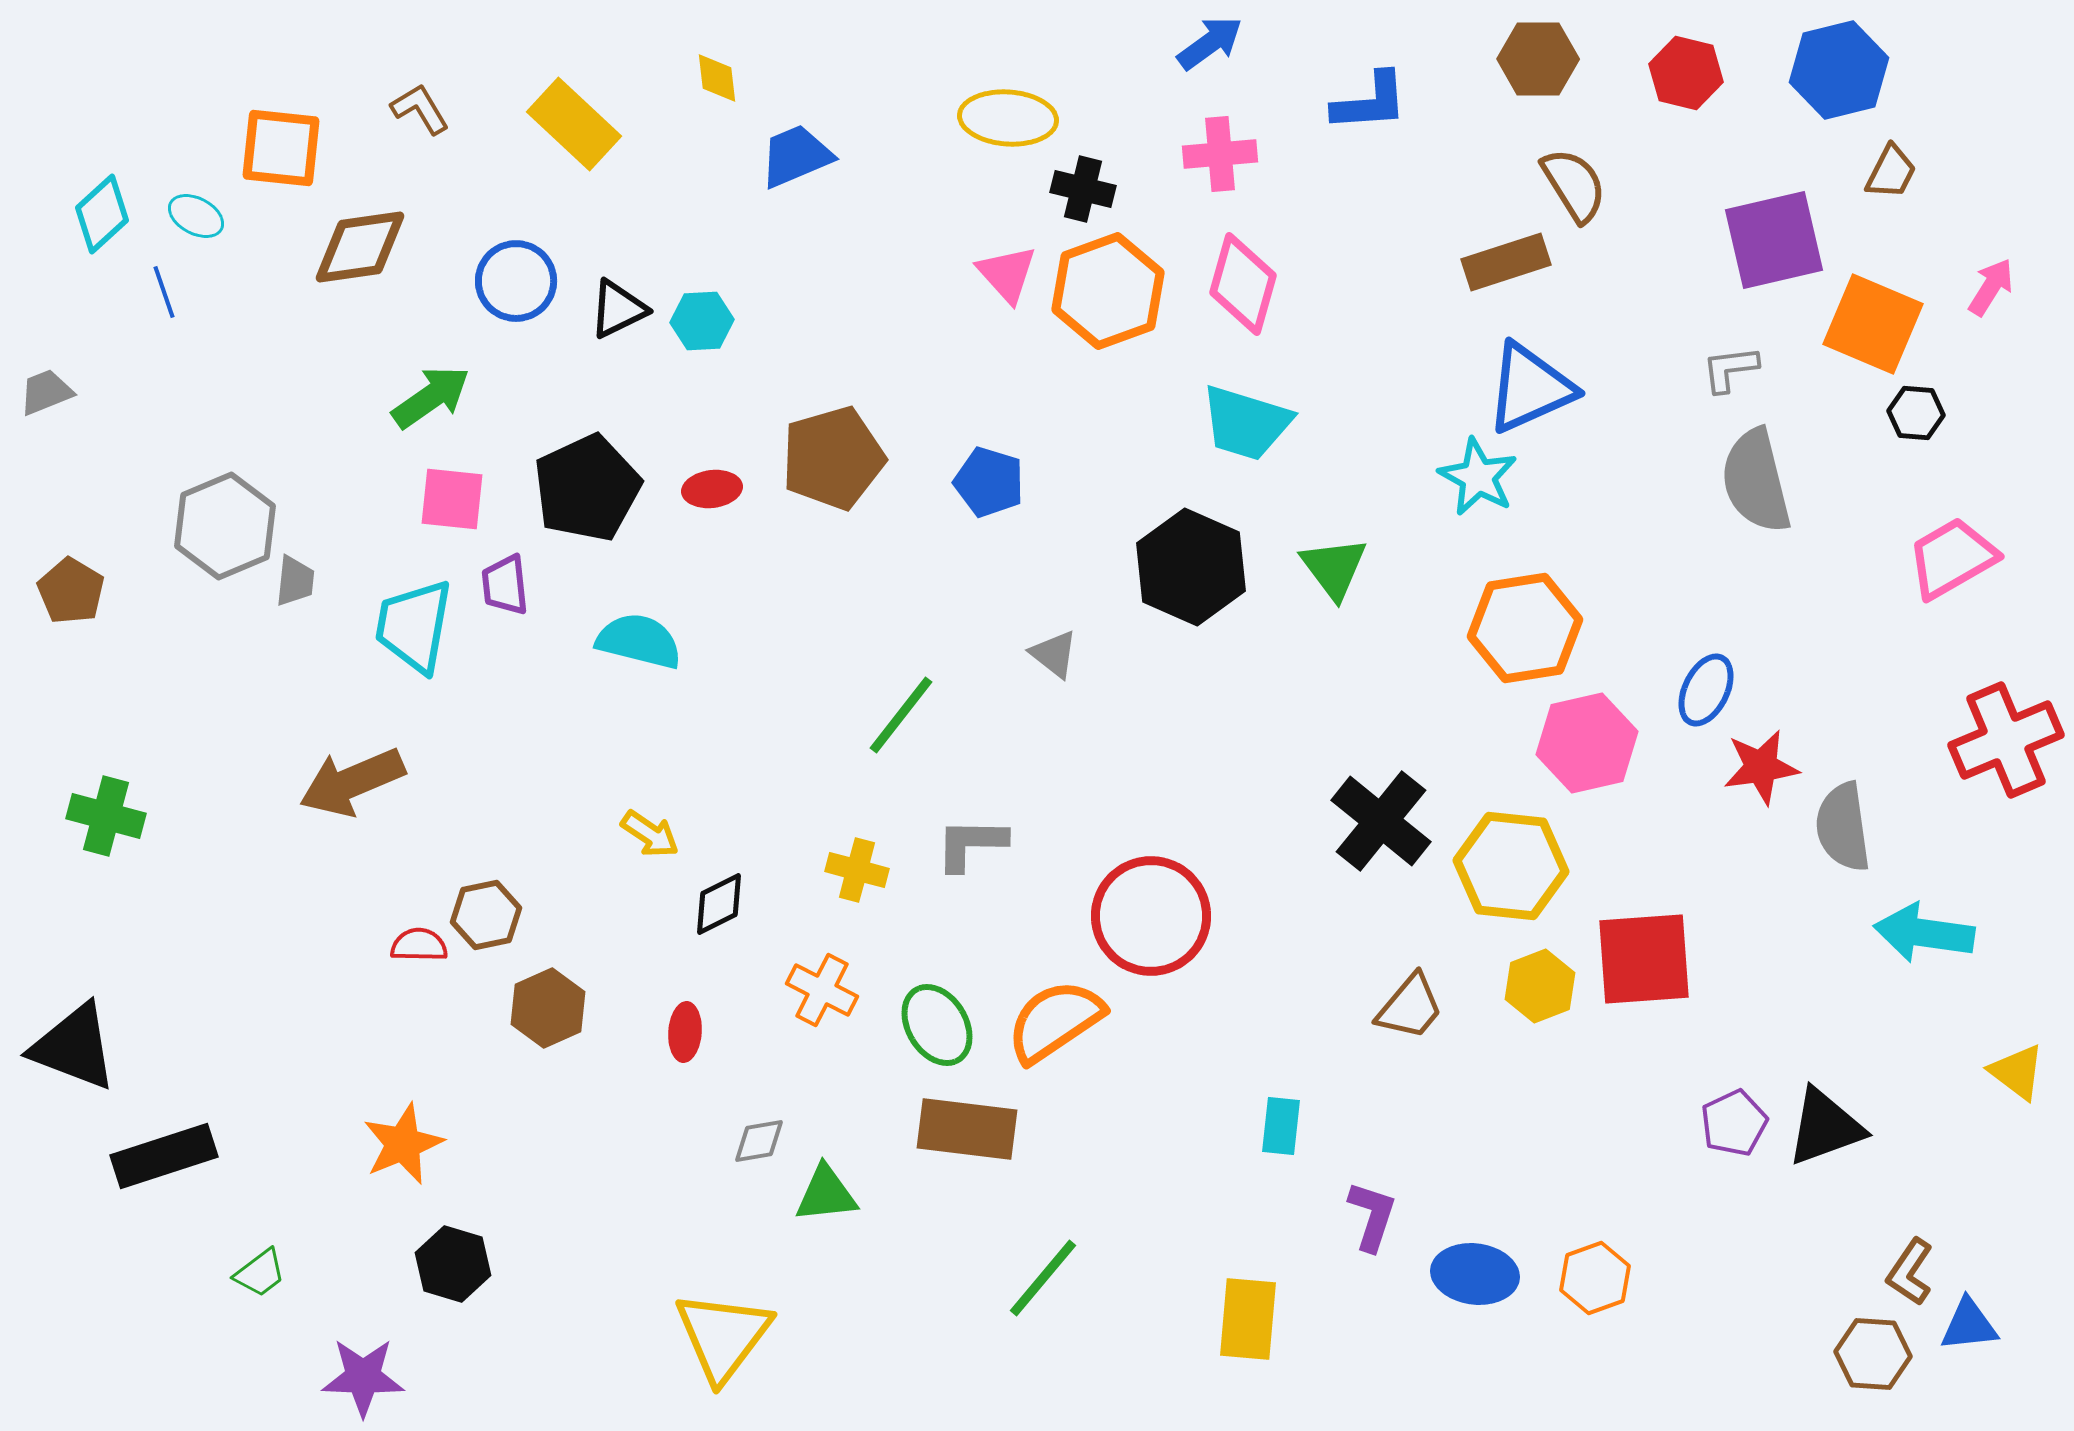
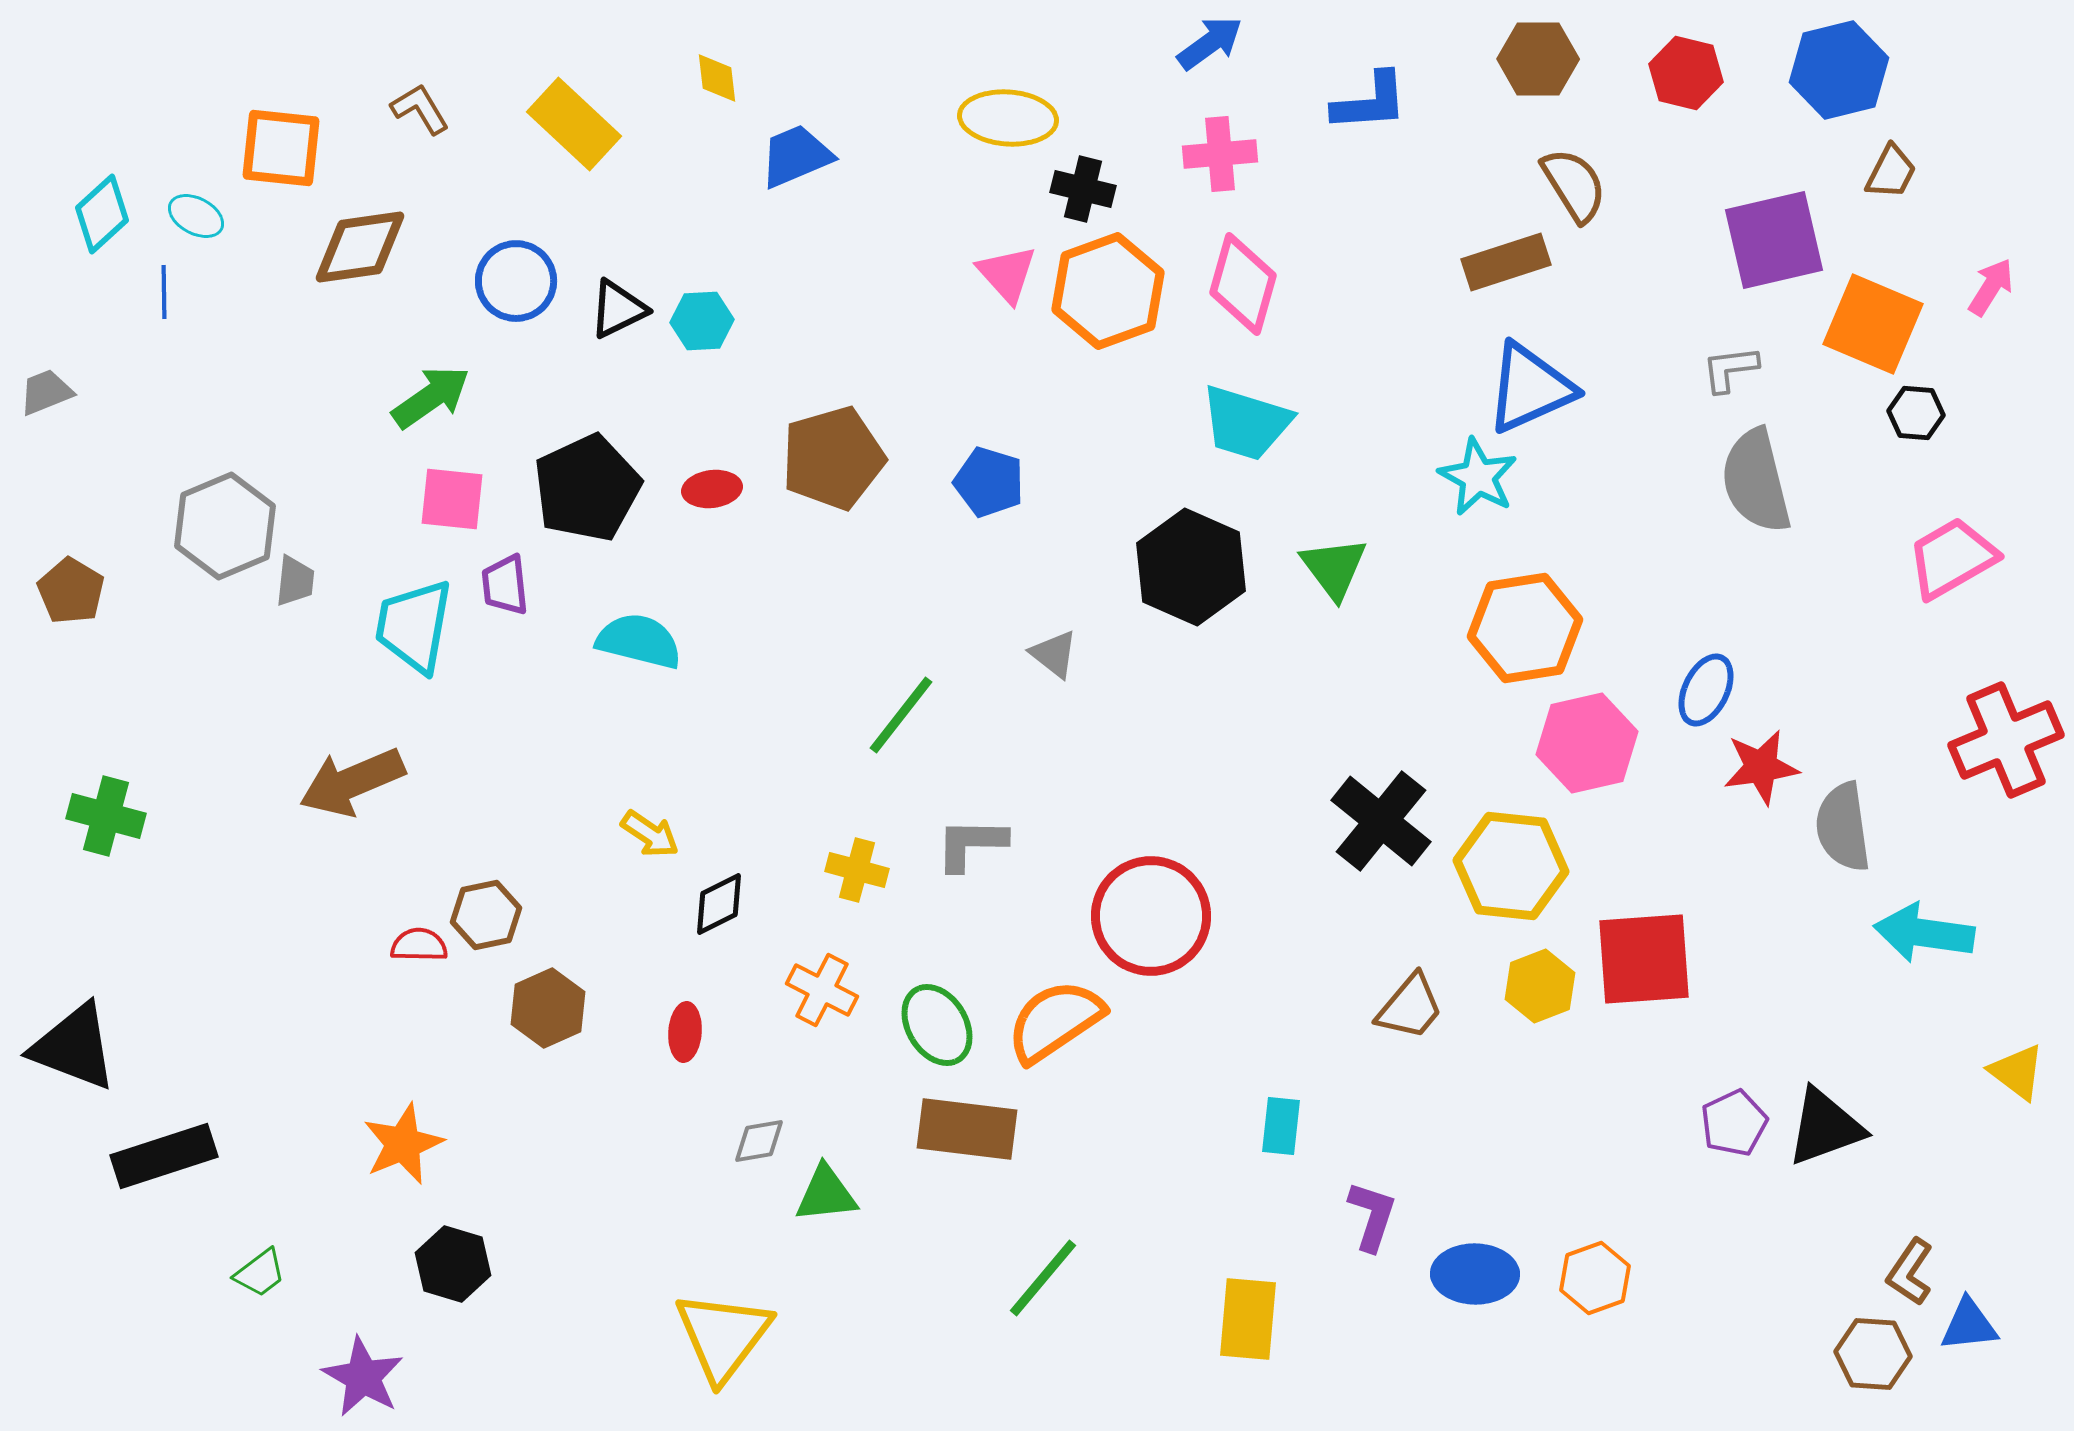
blue line at (164, 292): rotated 18 degrees clockwise
blue ellipse at (1475, 1274): rotated 6 degrees counterclockwise
purple star at (363, 1377): rotated 28 degrees clockwise
